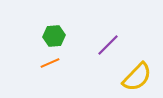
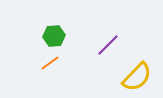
orange line: rotated 12 degrees counterclockwise
